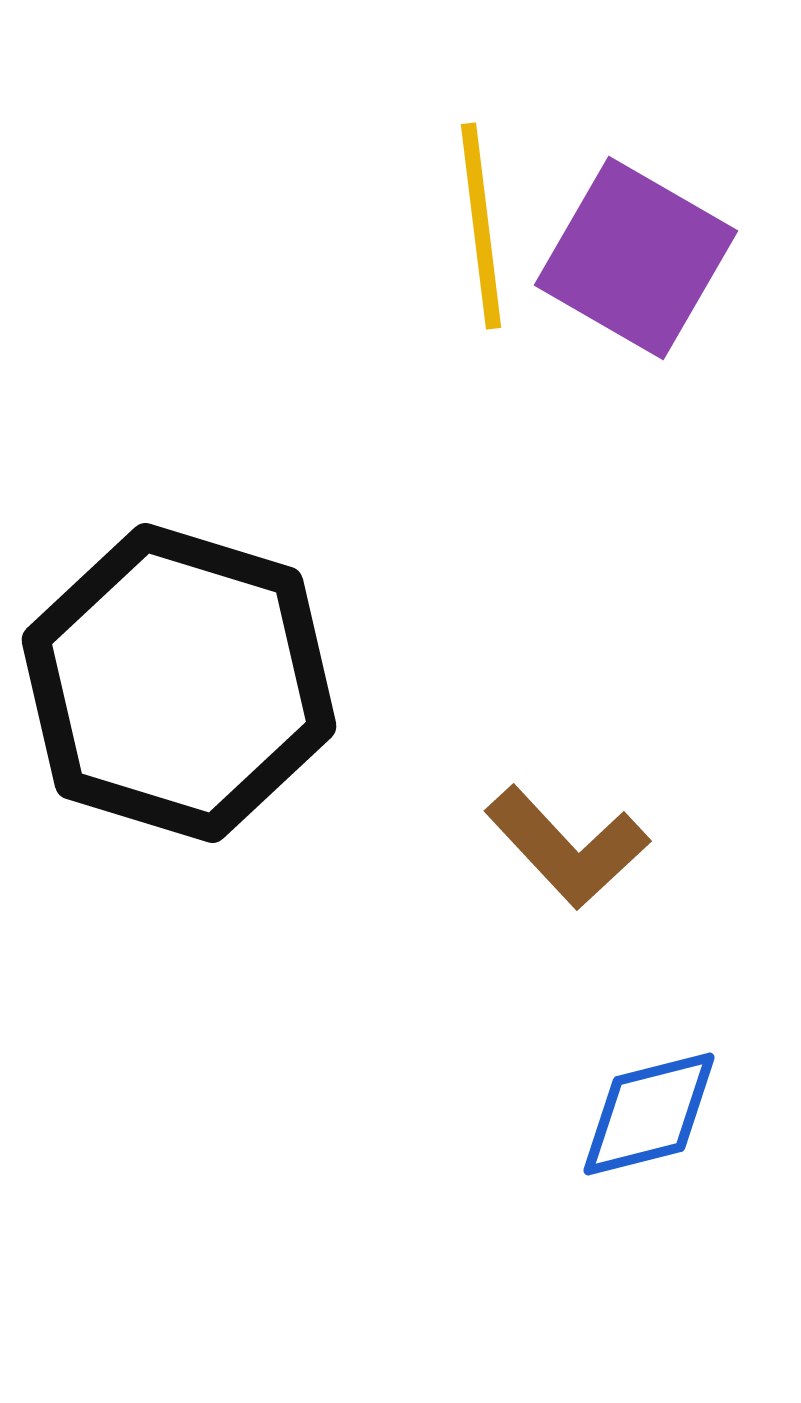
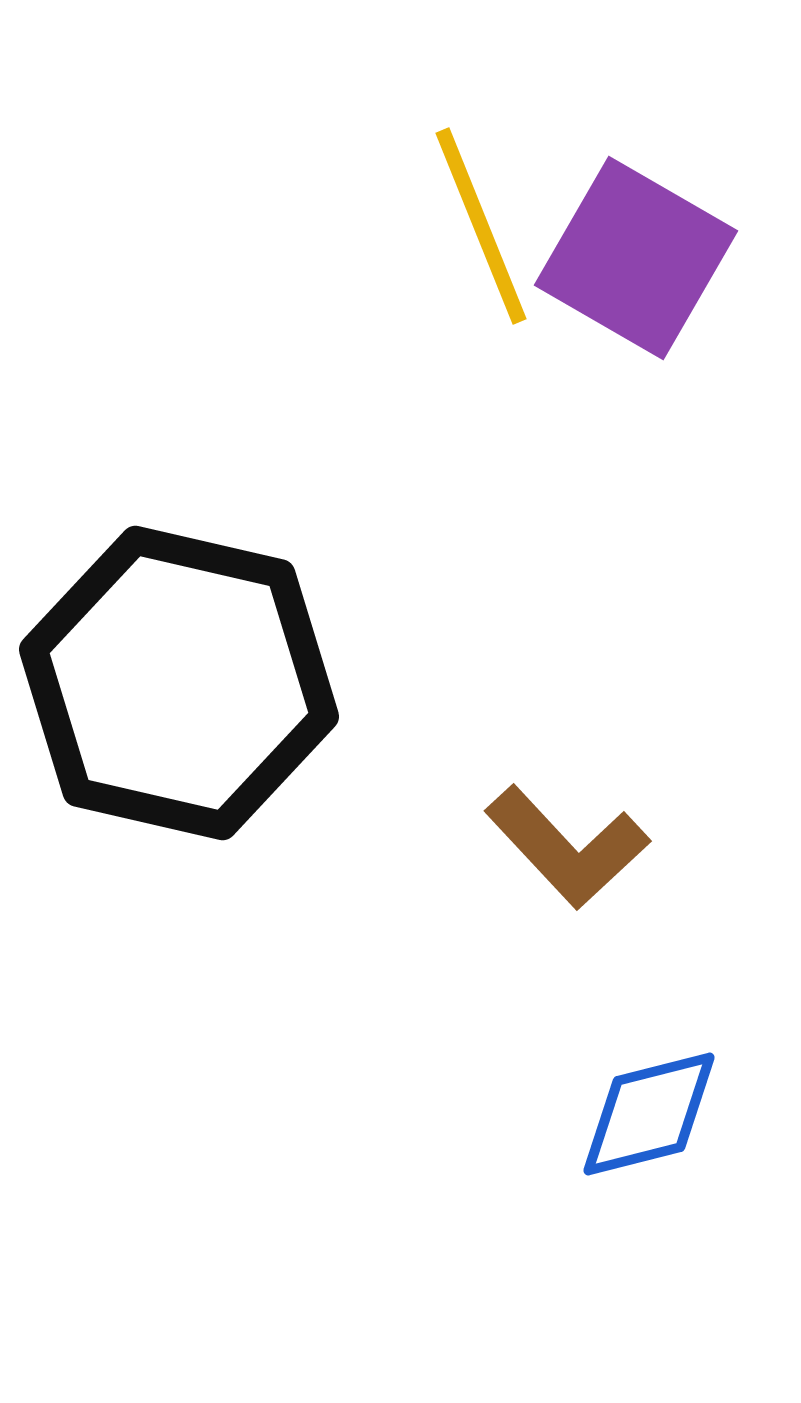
yellow line: rotated 15 degrees counterclockwise
black hexagon: rotated 4 degrees counterclockwise
